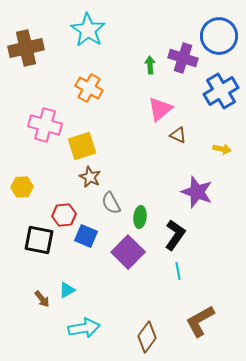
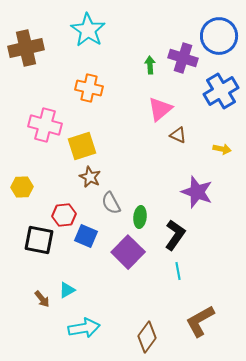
orange cross: rotated 16 degrees counterclockwise
